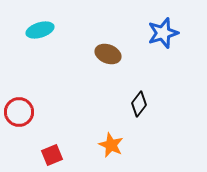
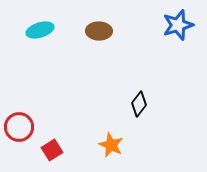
blue star: moved 15 px right, 8 px up
brown ellipse: moved 9 px left, 23 px up; rotated 20 degrees counterclockwise
red circle: moved 15 px down
red square: moved 5 px up; rotated 10 degrees counterclockwise
